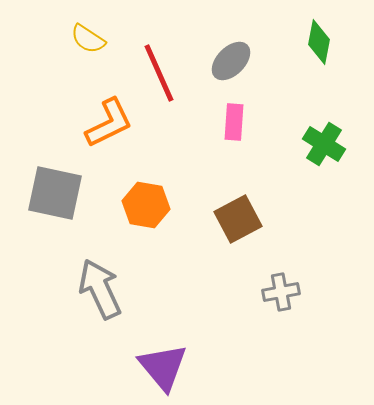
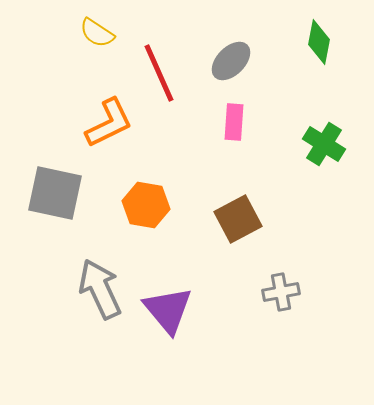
yellow semicircle: moved 9 px right, 6 px up
purple triangle: moved 5 px right, 57 px up
